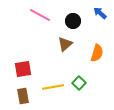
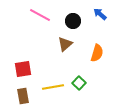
blue arrow: moved 1 px down
